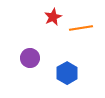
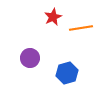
blue hexagon: rotated 15 degrees clockwise
